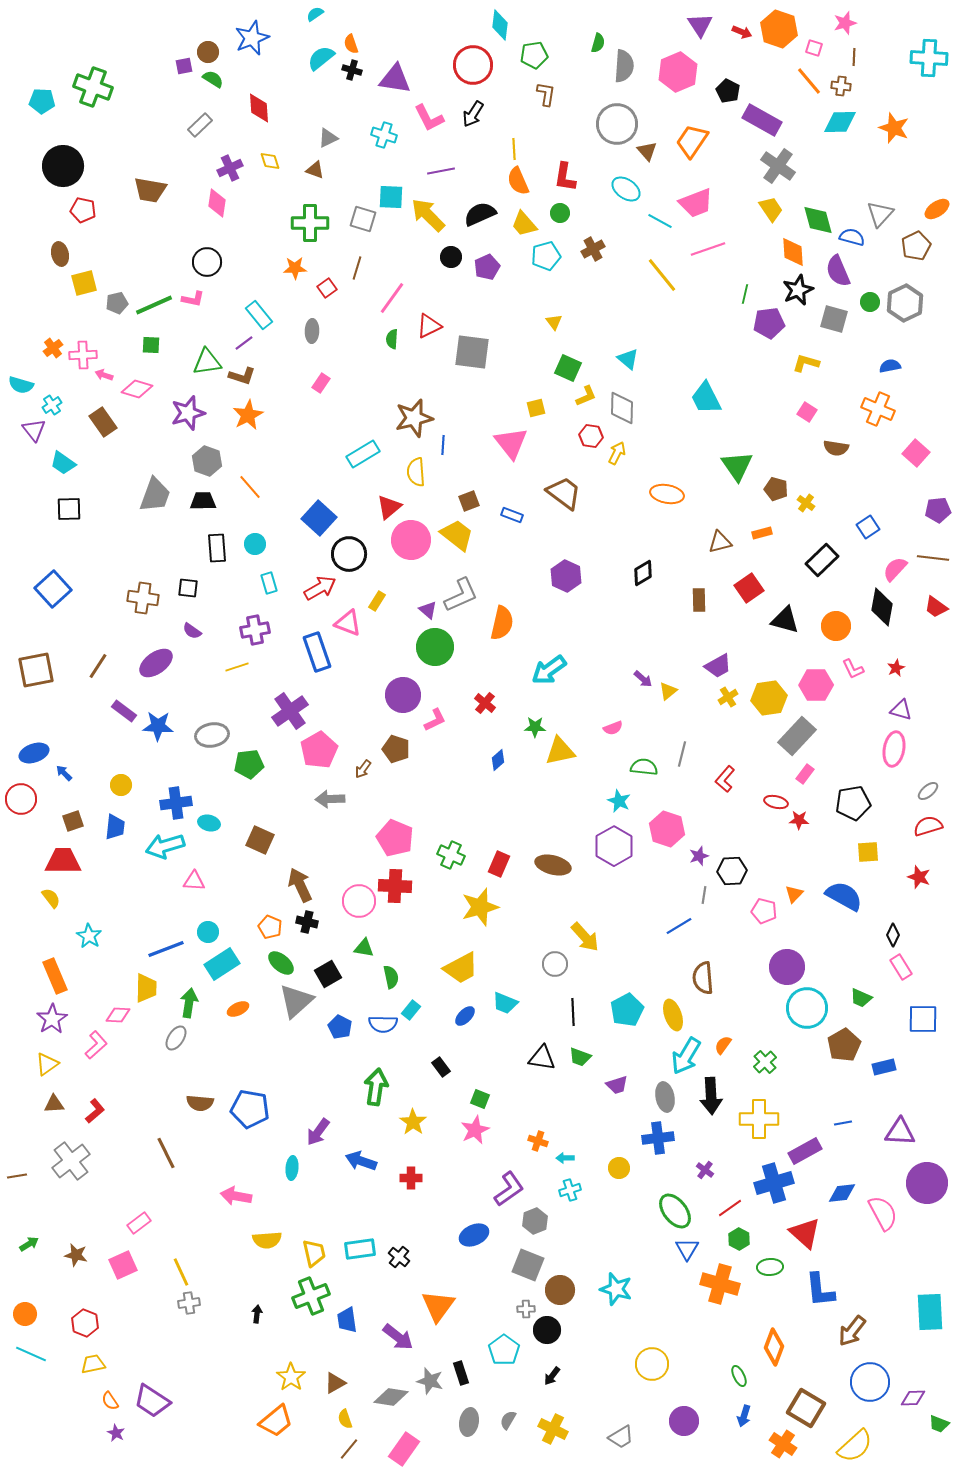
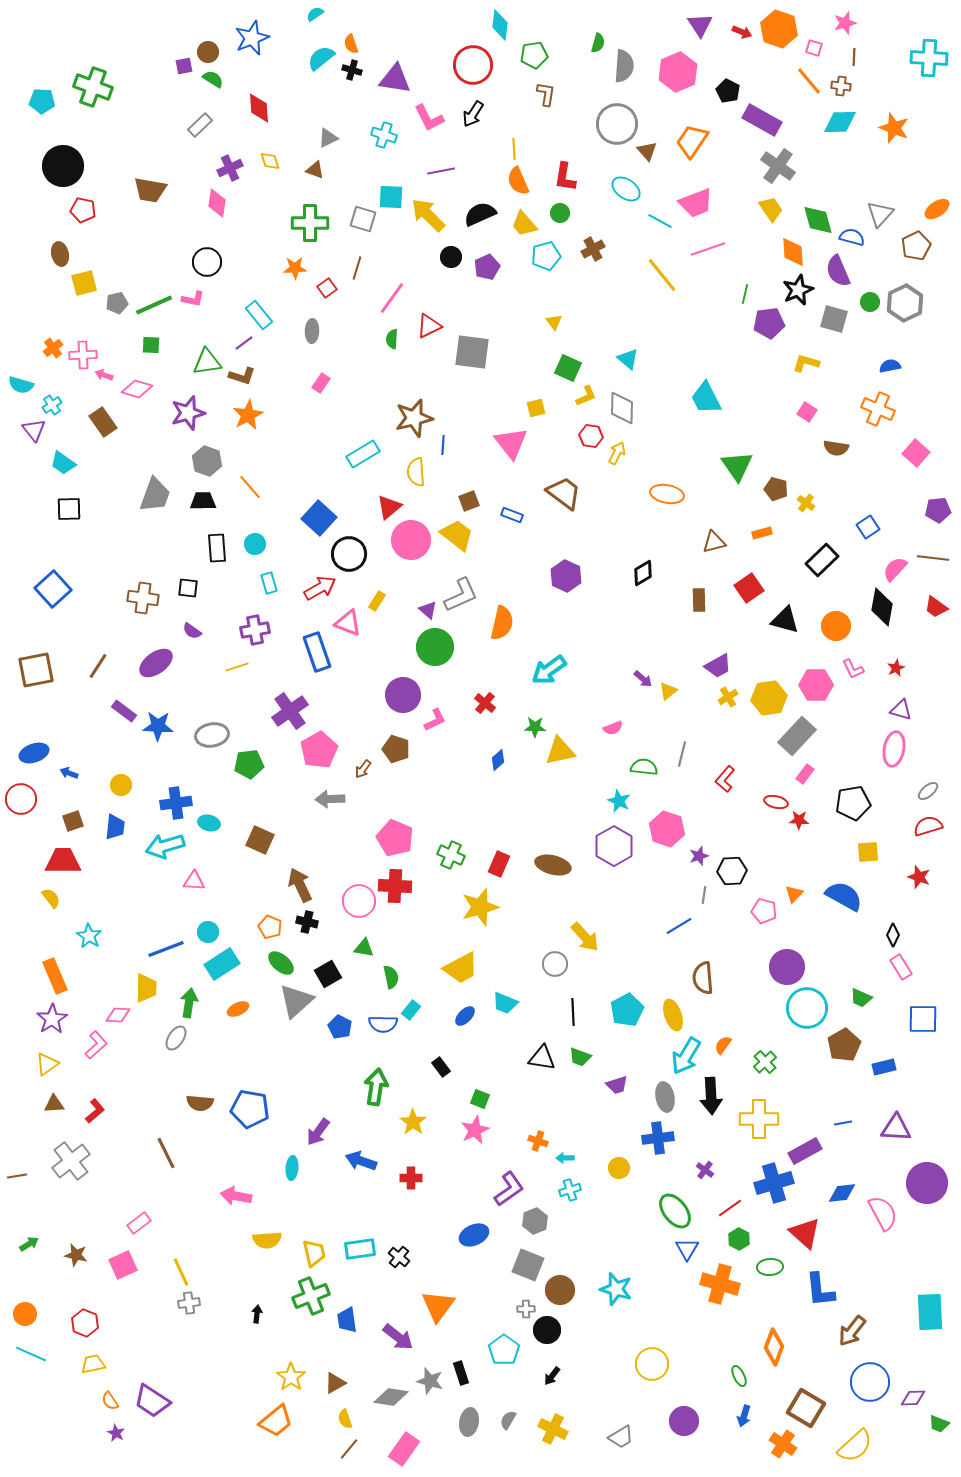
brown triangle at (720, 542): moved 6 px left
blue arrow at (64, 773): moved 5 px right; rotated 24 degrees counterclockwise
purple triangle at (900, 1132): moved 4 px left, 4 px up
